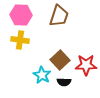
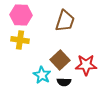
brown trapezoid: moved 6 px right, 5 px down
